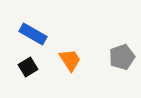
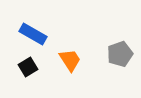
gray pentagon: moved 2 px left, 3 px up
